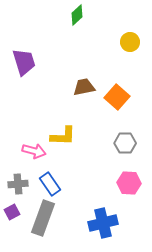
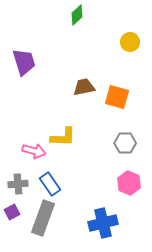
orange square: rotated 25 degrees counterclockwise
yellow L-shape: moved 1 px down
pink hexagon: rotated 20 degrees clockwise
